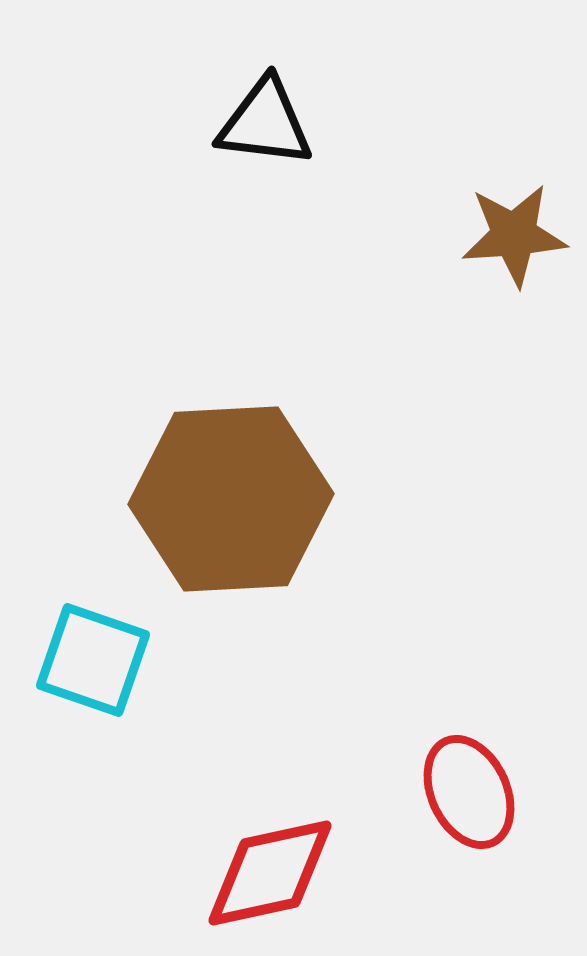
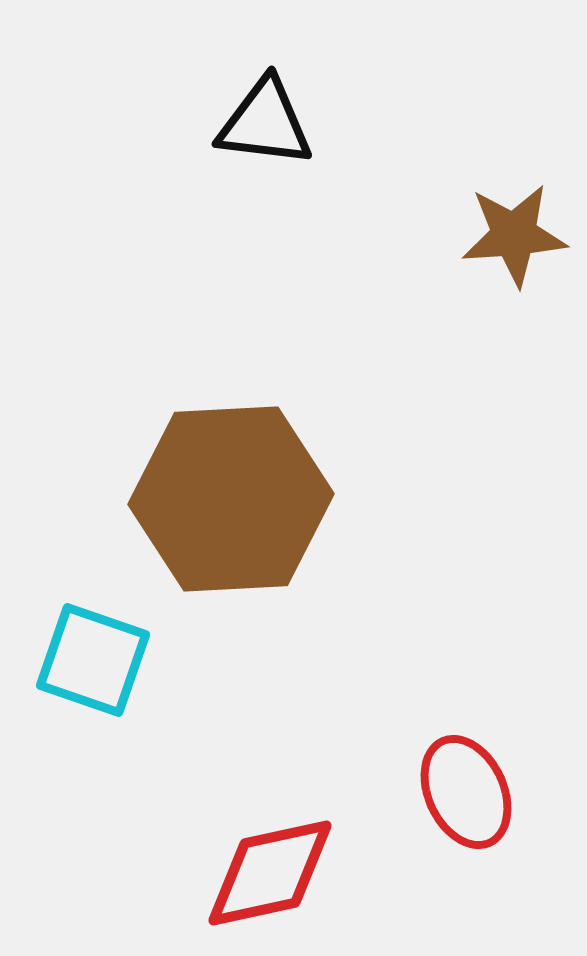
red ellipse: moved 3 px left
